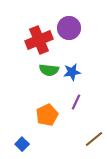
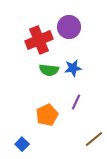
purple circle: moved 1 px up
blue star: moved 1 px right, 4 px up
